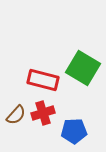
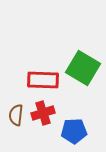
red rectangle: rotated 12 degrees counterclockwise
brown semicircle: rotated 145 degrees clockwise
